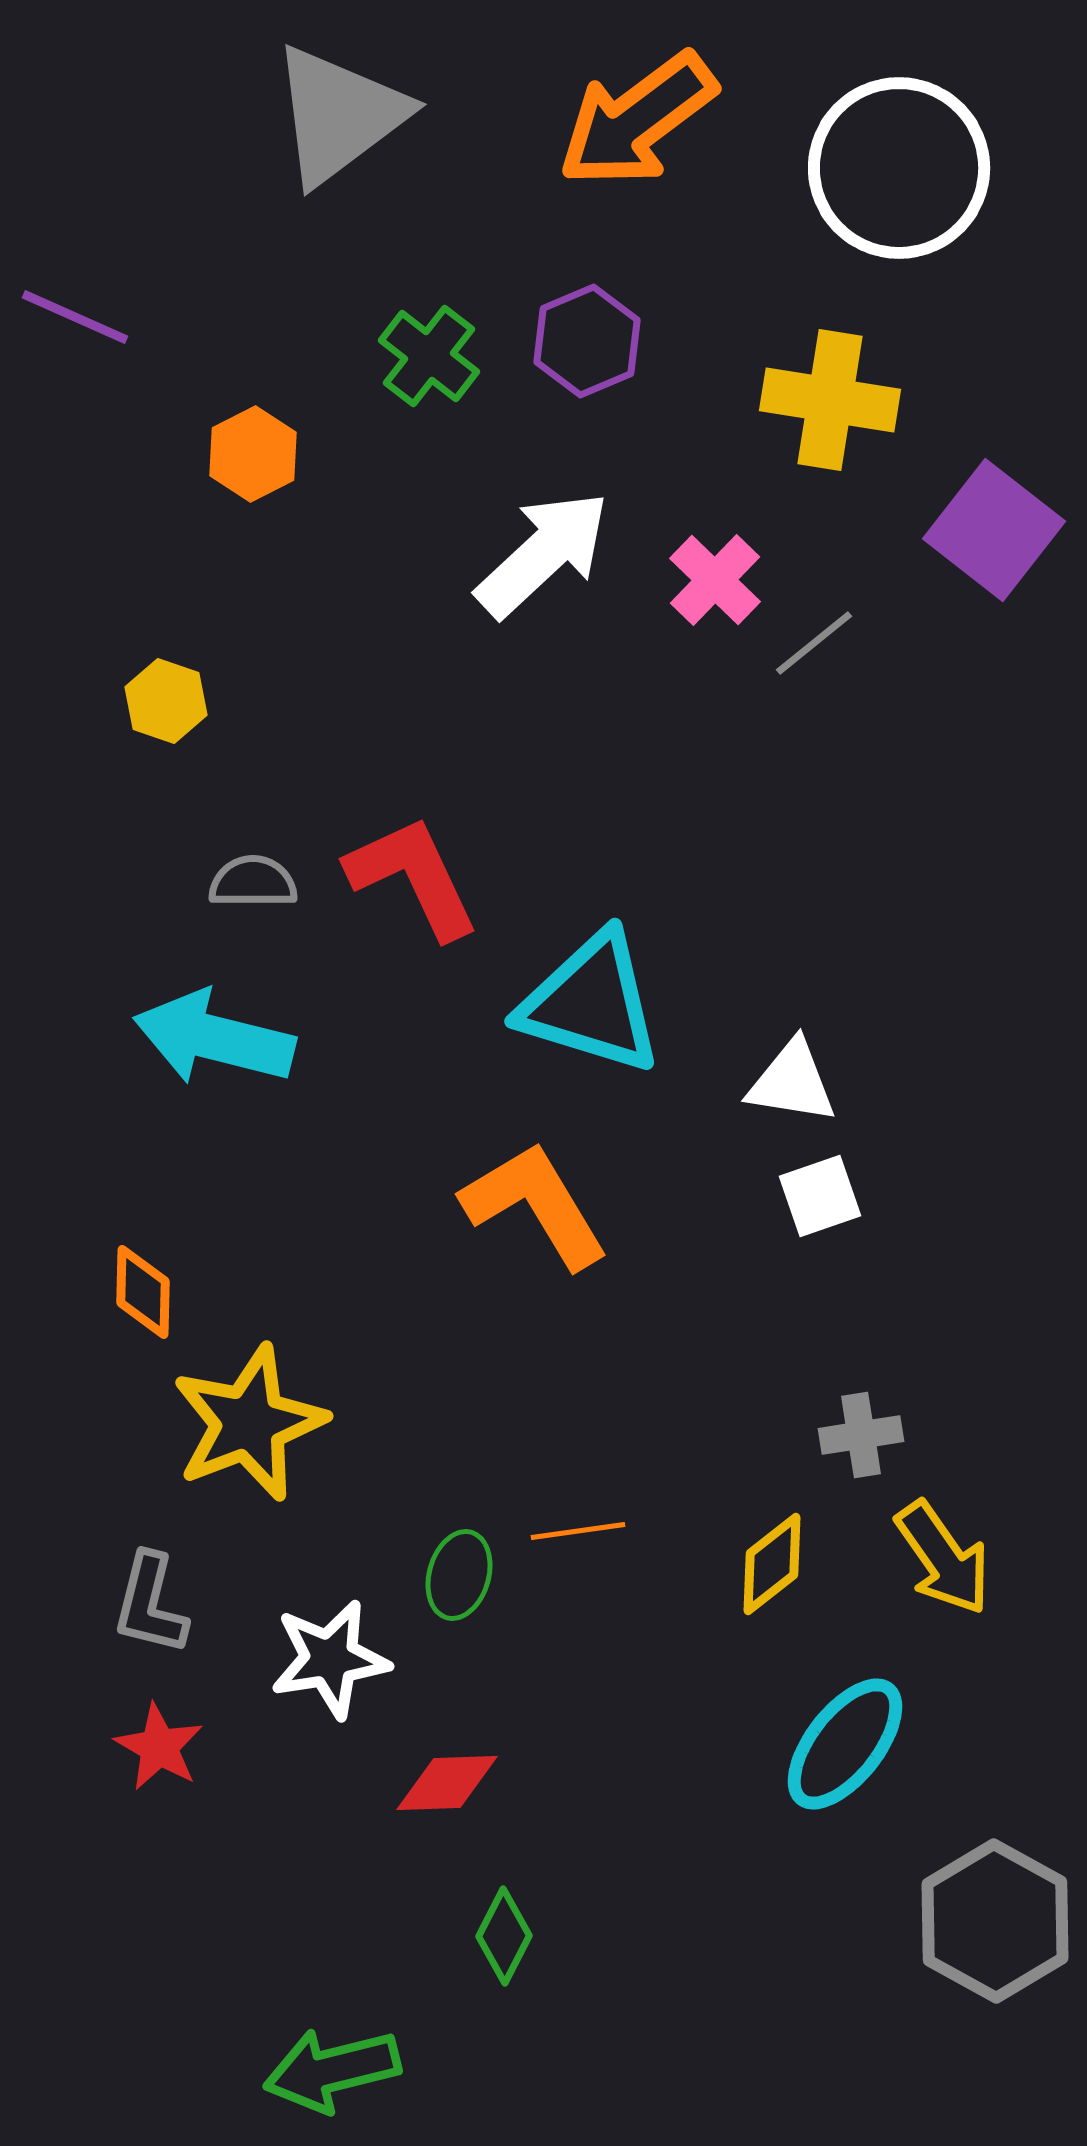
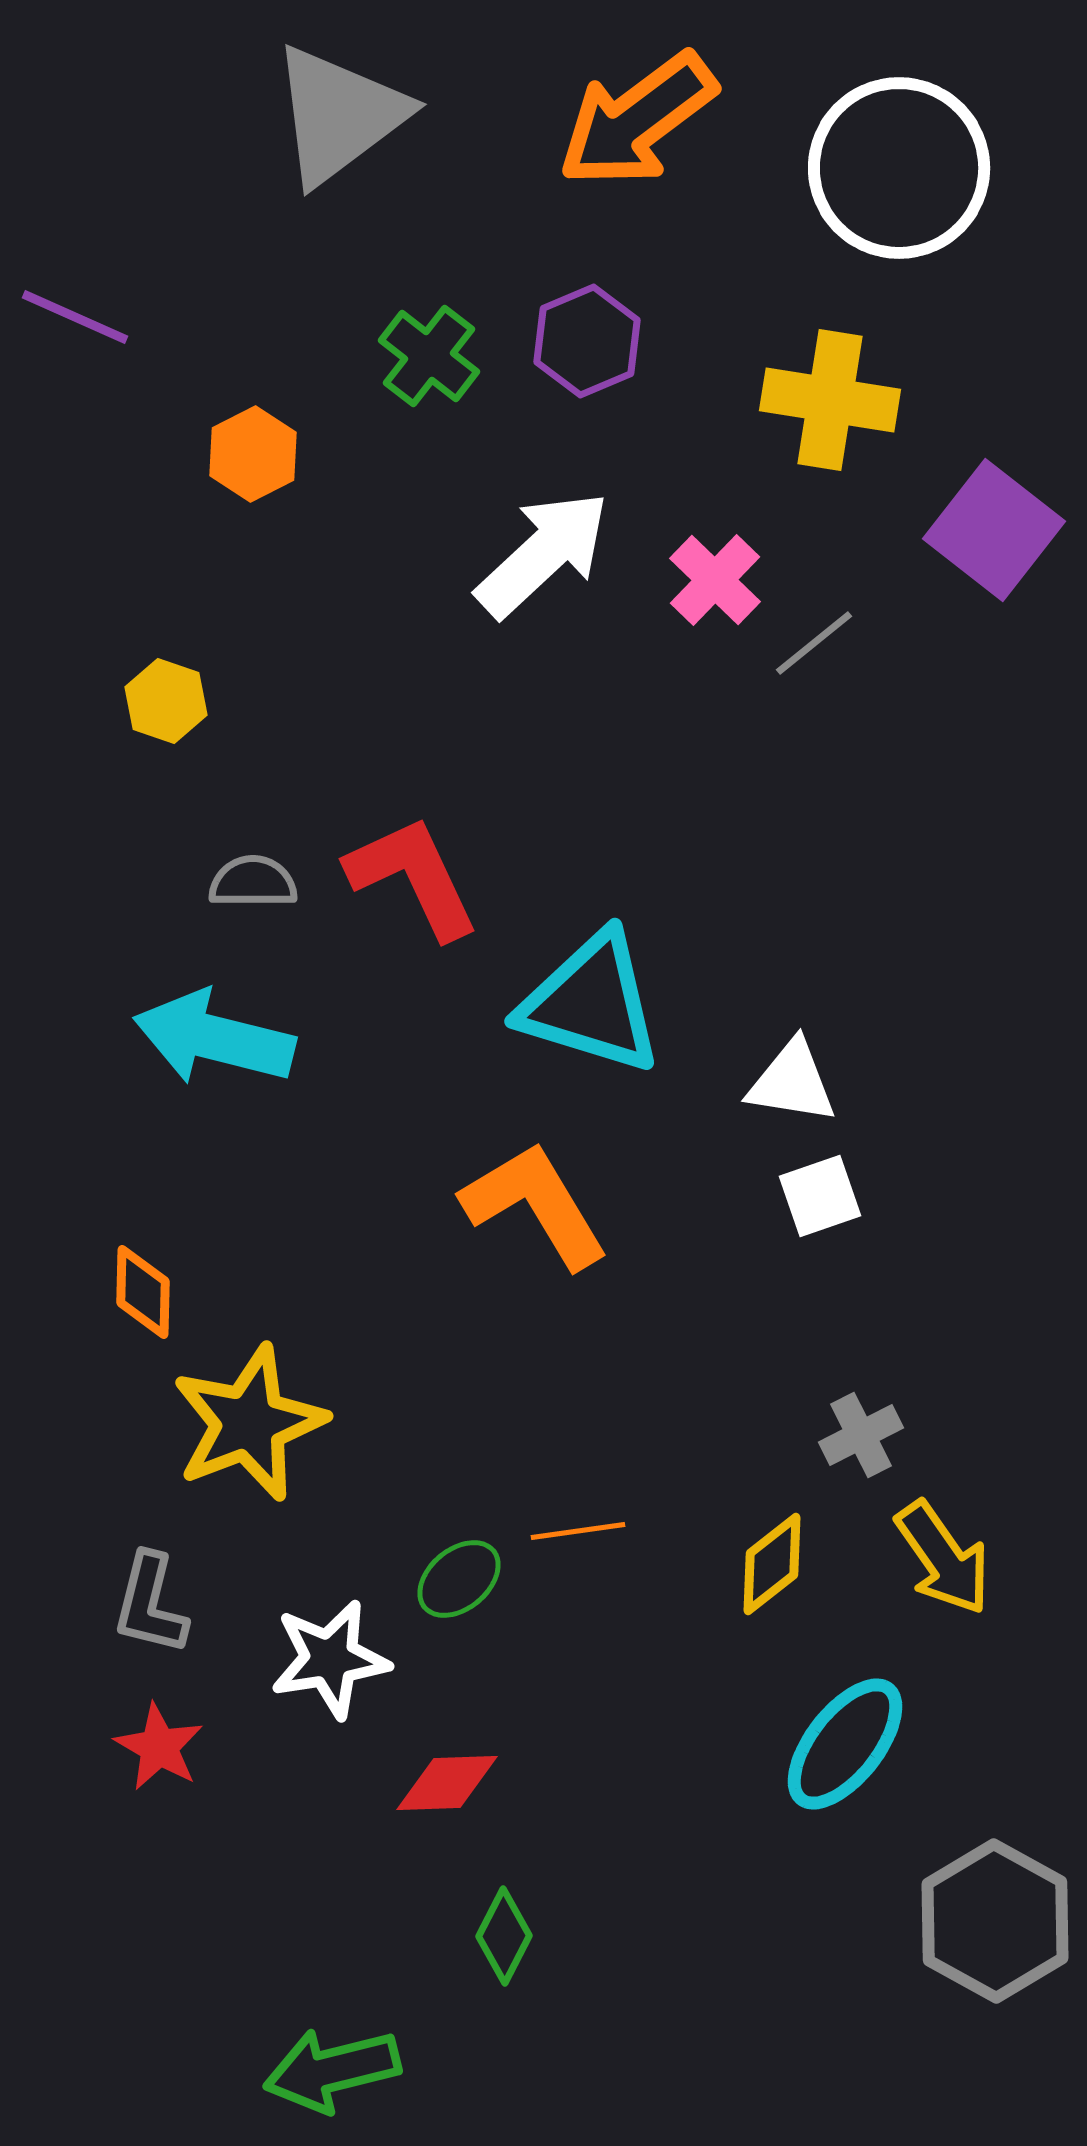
gray cross: rotated 18 degrees counterclockwise
green ellipse: moved 4 px down; rotated 34 degrees clockwise
